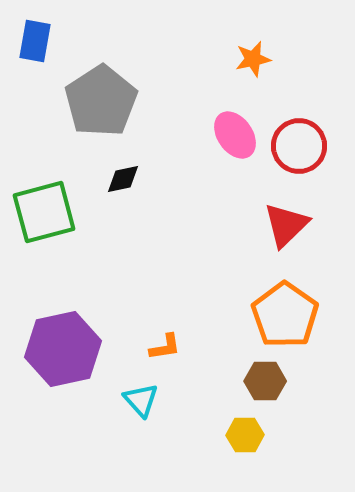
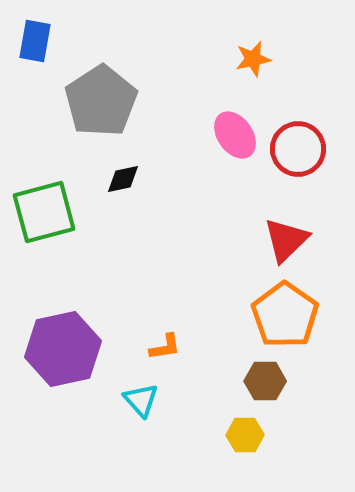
red circle: moved 1 px left, 3 px down
red triangle: moved 15 px down
